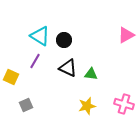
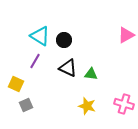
yellow square: moved 5 px right, 7 px down
yellow star: rotated 30 degrees clockwise
